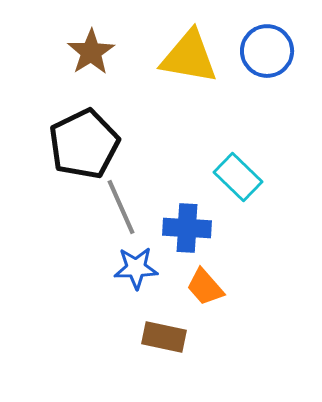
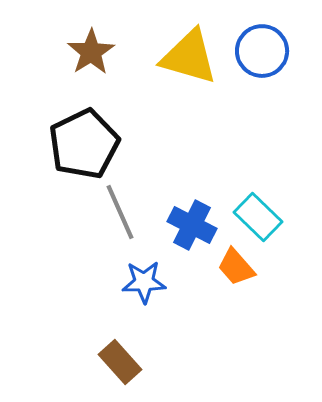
blue circle: moved 5 px left
yellow triangle: rotated 6 degrees clockwise
cyan rectangle: moved 20 px right, 40 px down
gray line: moved 1 px left, 5 px down
blue cross: moved 5 px right, 3 px up; rotated 24 degrees clockwise
blue star: moved 8 px right, 14 px down
orange trapezoid: moved 31 px right, 20 px up
brown rectangle: moved 44 px left, 25 px down; rotated 36 degrees clockwise
